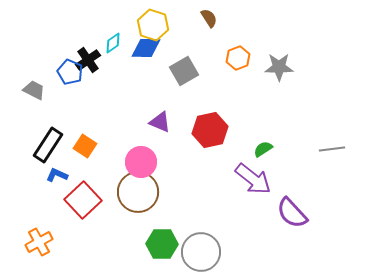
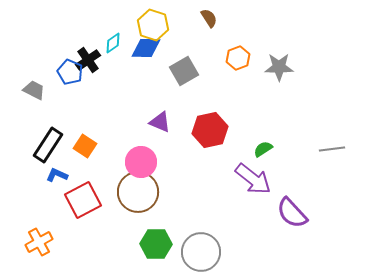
red square: rotated 15 degrees clockwise
green hexagon: moved 6 px left
